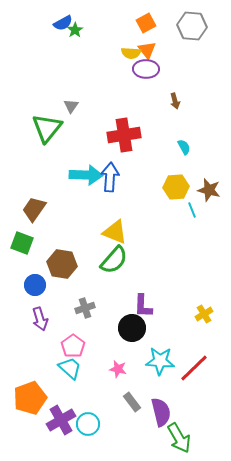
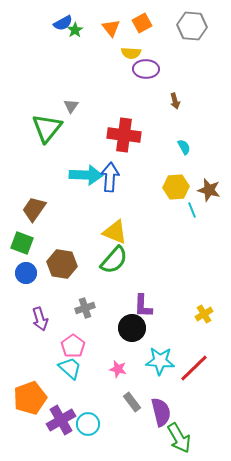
orange square: moved 4 px left
orange triangle: moved 36 px left, 22 px up
red cross: rotated 16 degrees clockwise
blue circle: moved 9 px left, 12 px up
